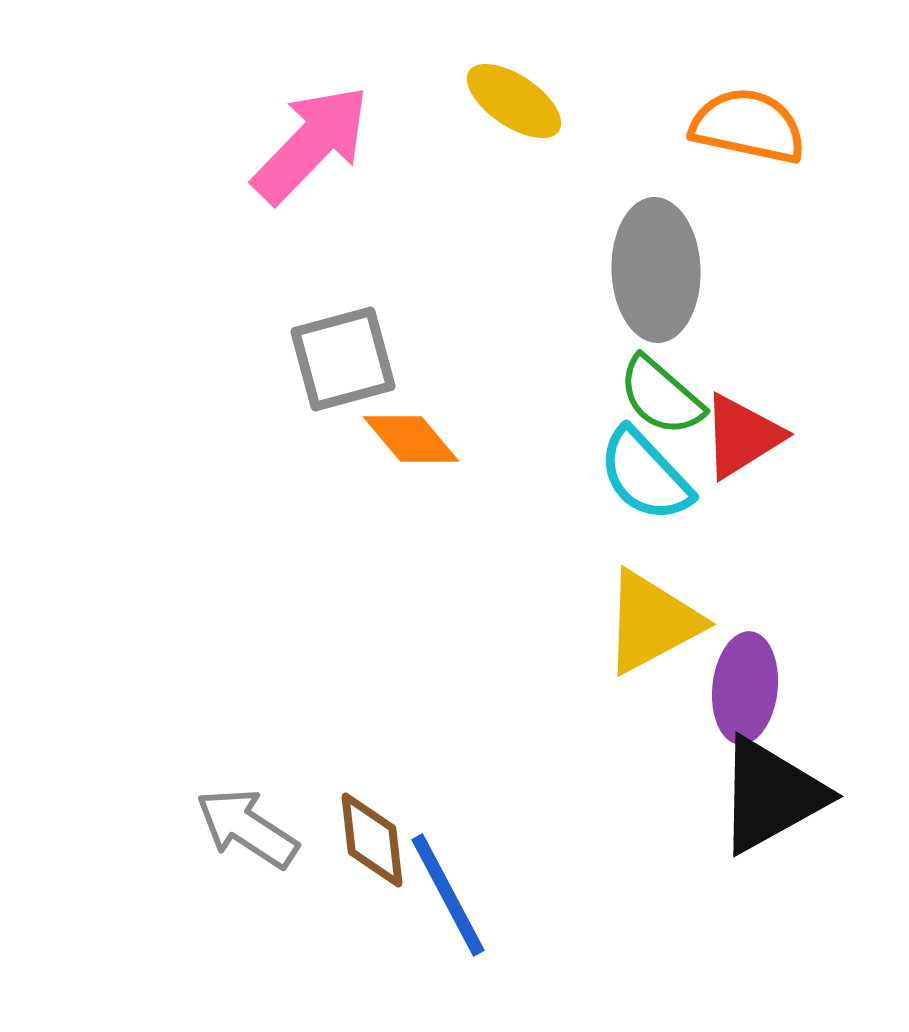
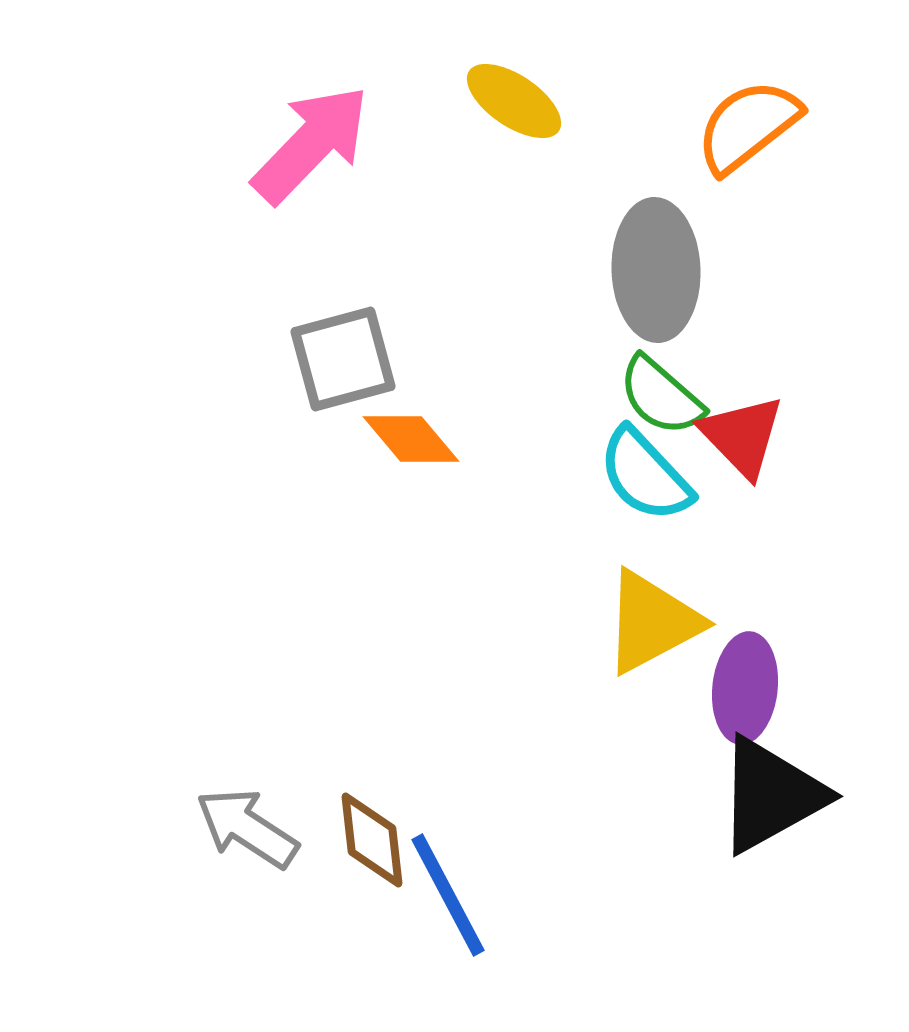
orange semicircle: rotated 50 degrees counterclockwise
red triangle: rotated 42 degrees counterclockwise
